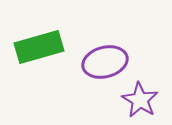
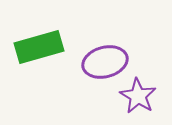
purple star: moved 2 px left, 4 px up
